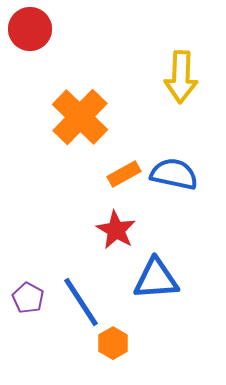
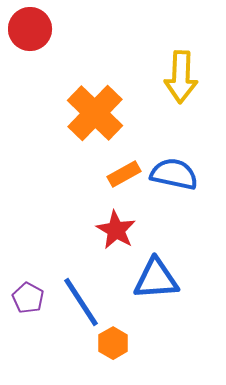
orange cross: moved 15 px right, 4 px up
